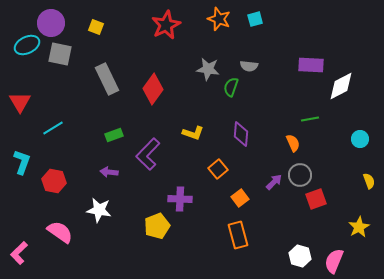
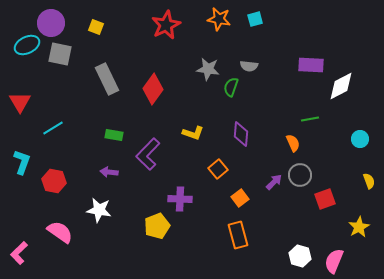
orange star at (219, 19): rotated 10 degrees counterclockwise
green rectangle at (114, 135): rotated 30 degrees clockwise
red square at (316, 199): moved 9 px right
